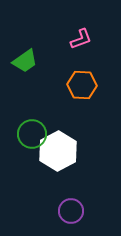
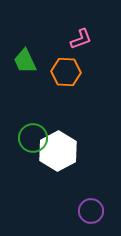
green trapezoid: rotated 100 degrees clockwise
orange hexagon: moved 16 px left, 13 px up
green circle: moved 1 px right, 4 px down
purple circle: moved 20 px right
